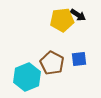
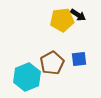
brown pentagon: rotated 15 degrees clockwise
